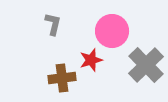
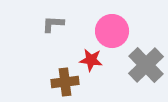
gray L-shape: rotated 100 degrees counterclockwise
red star: rotated 25 degrees clockwise
brown cross: moved 3 px right, 4 px down
